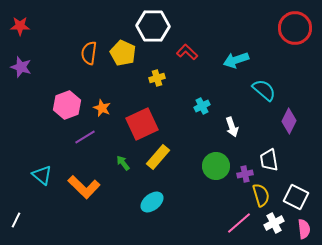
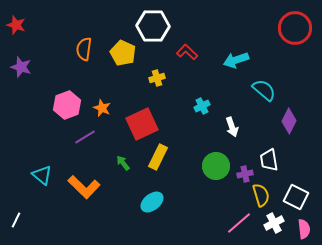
red star: moved 4 px left, 1 px up; rotated 18 degrees clockwise
orange semicircle: moved 5 px left, 4 px up
yellow rectangle: rotated 15 degrees counterclockwise
